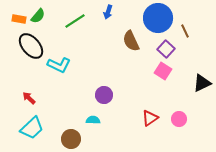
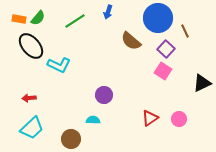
green semicircle: moved 2 px down
brown semicircle: rotated 25 degrees counterclockwise
red arrow: rotated 48 degrees counterclockwise
